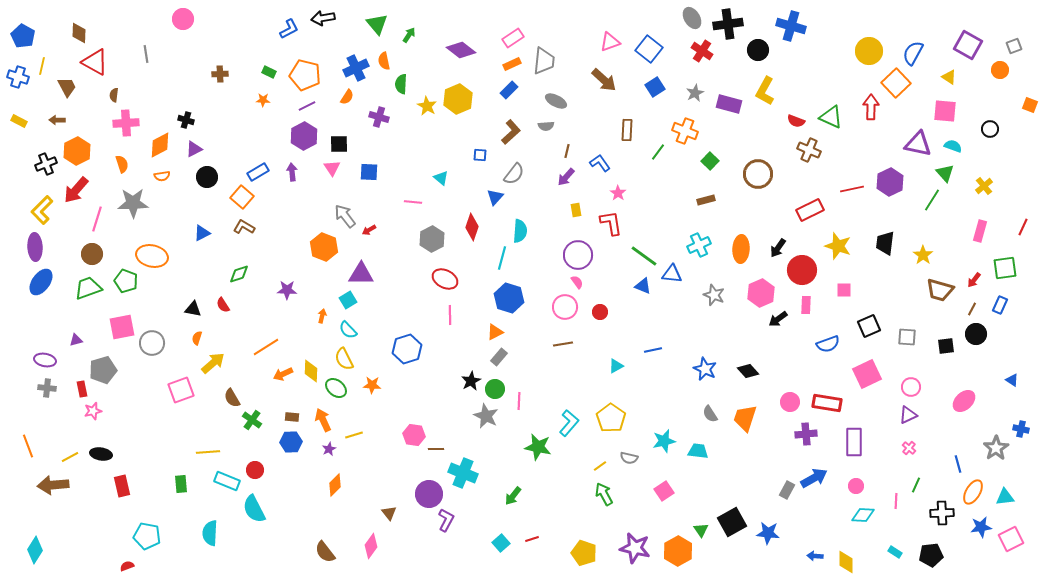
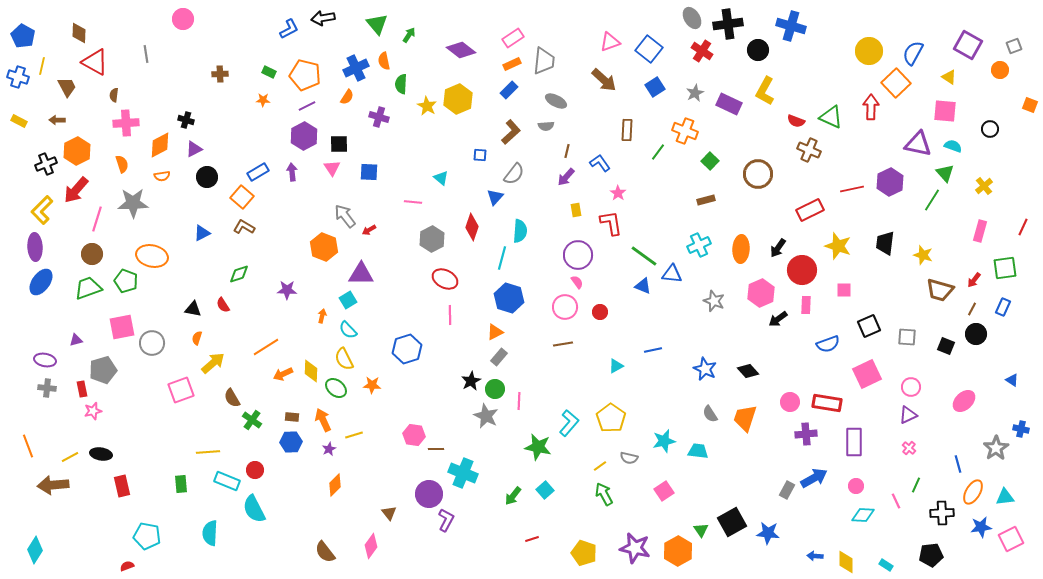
purple rectangle at (729, 104): rotated 10 degrees clockwise
yellow star at (923, 255): rotated 18 degrees counterclockwise
gray star at (714, 295): moved 6 px down
blue rectangle at (1000, 305): moved 3 px right, 2 px down
black square at (946, 346): rotated 30 degrees clockwise
pink line at (896, 501): rotated 28 degrees counterclockwise
cyan square at (501, 543): moved 44 px right, 53 px up
cyan rectangle at (895, 552): moved 9 px left, 13 px down
